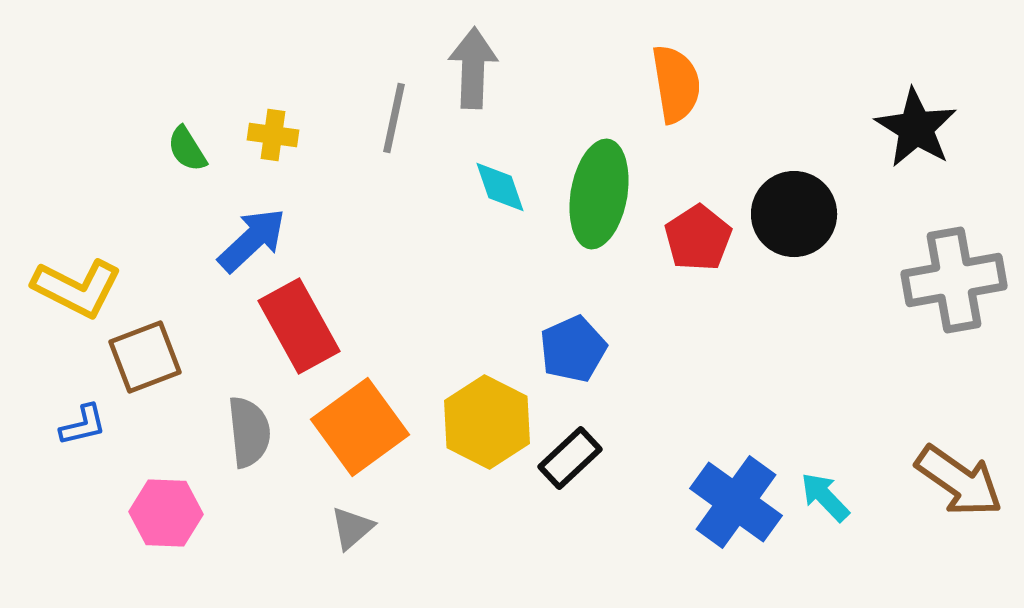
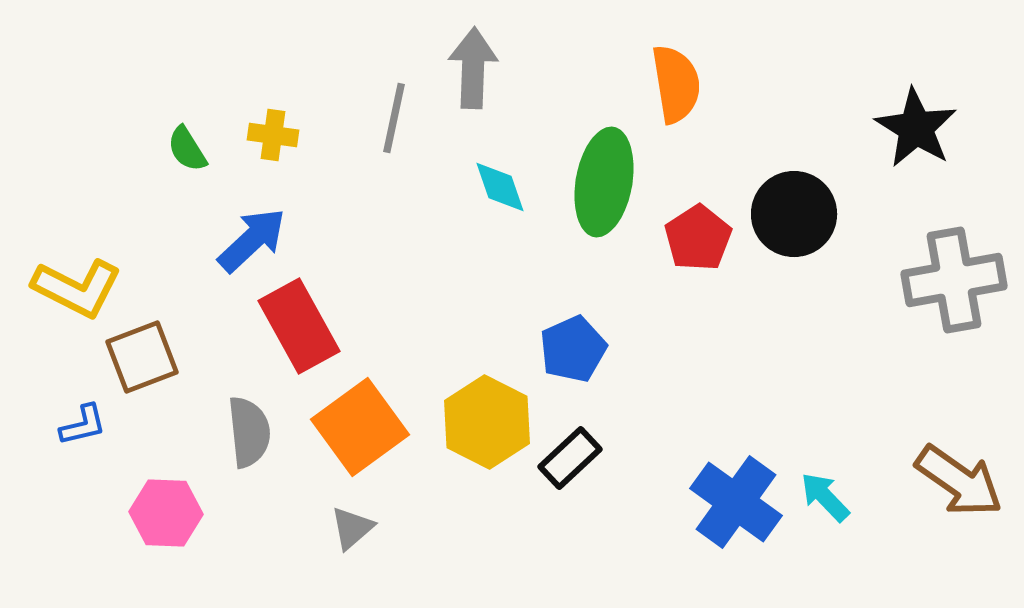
green ellipse: moved 5 px right, 12 px up
brown square: moved 3 px left
